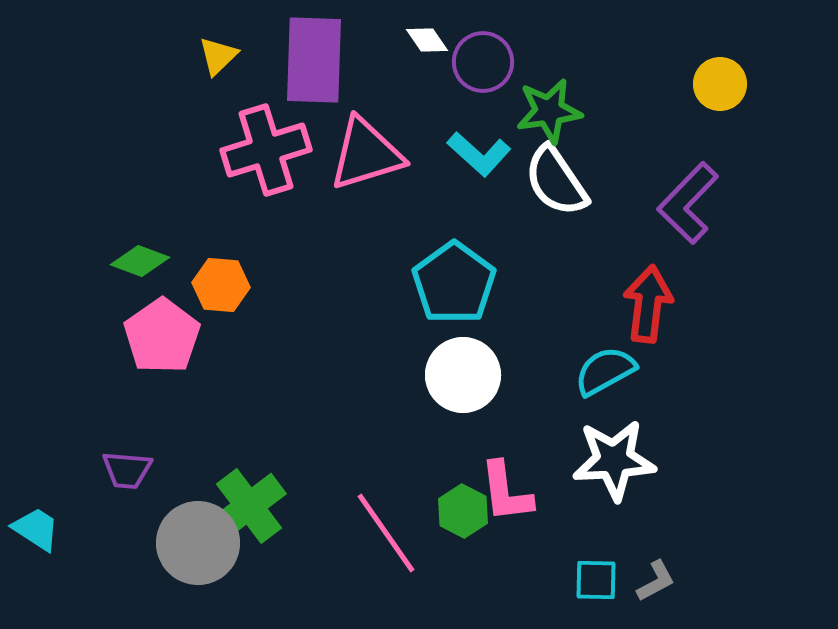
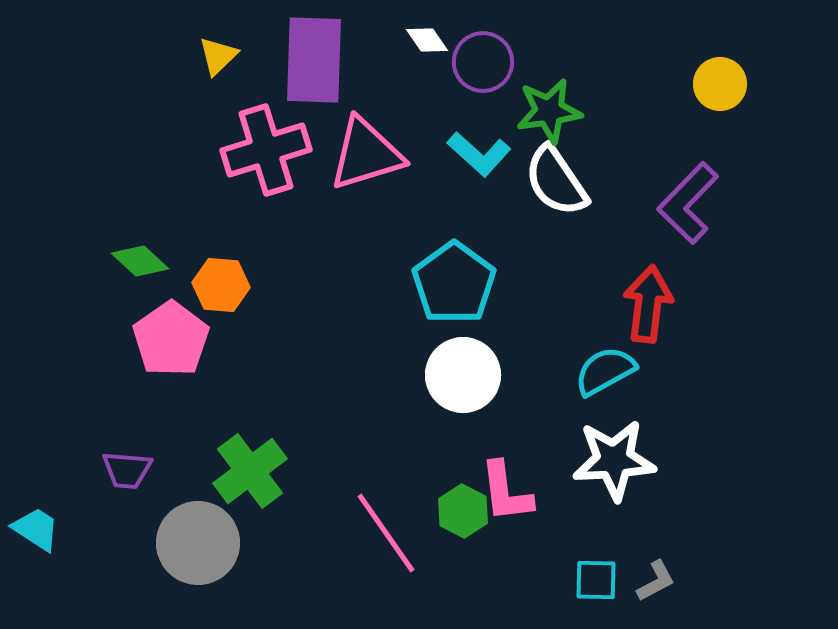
green diamond: rotated 22 degrees clockwise
pink pentagon: moved 9 px right, 3 px down
green cross: moved 1 px right, 35 px up
